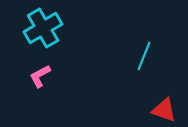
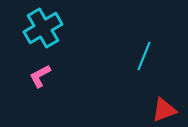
red triangle: rotated 40 degrees counterclockwise
